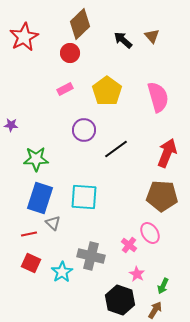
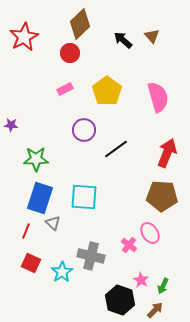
red line: moved 3 px left, 3 px up; rotated 56 degrees counterclockwise
pink star: moved 4 px right, 6 px down
brown arrow: rotated 12 degrees clockwise
